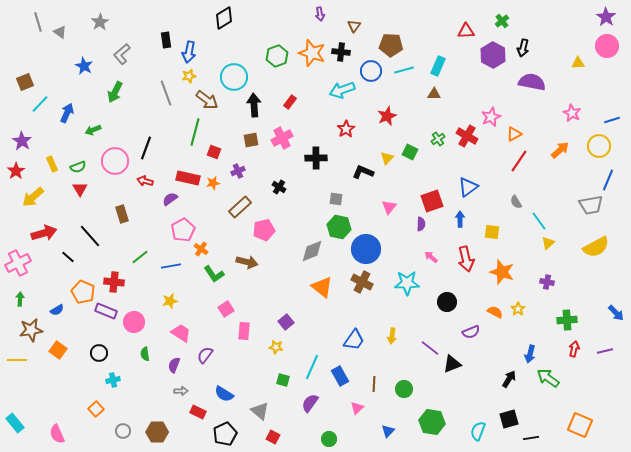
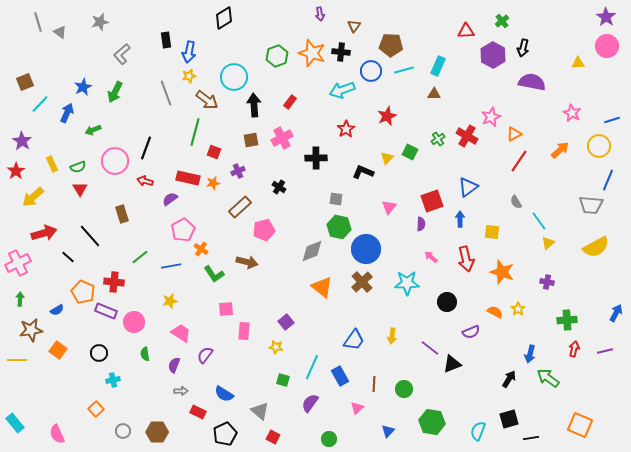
gray star at (100, 22): rotated 18 degrees clockwise
blue star at (84, 66): moved 1 px left, 21 px down; rotated 18 degrees clockwise
gray trapezoid at (591, 205): rotated 15 degrees clockwise
brown cross at (362, 282): rotated 20 degrees clockwise
pink square at (226, 309): rotated 28 degrees clockwise
blue arrow at (616, 313): rotated 108 degrees counterclockwise
